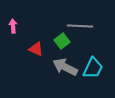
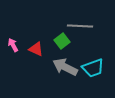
pink arrow: moved 19 px down; rotated 24 degrees counterclockwise
cyan trapezoid: rotated 45 degrees clockwise
